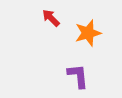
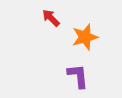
orange star: moved 3 px left, 4 px down
